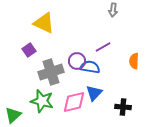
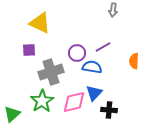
yellow triangle: moved 4 px left
purple square: rotated 32 degrees clockwise
purple circle: moved 8 px up
blue semicircle: moved 2 px right
green star: rotated 25 degrees clockwise
black cross: moved 14 px left, 3 px down
green triangle: moved 1 px left, 1 px up
